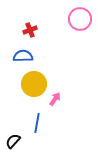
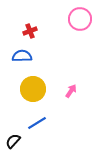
red cross: moved 1 px down
blue semicircle: moved 1 px left
yellow circle: moved 1 px left, 5 px down
pink arrow: moved 16 px right, 8 px up
blue line: rotated 48 degrees clockwise
